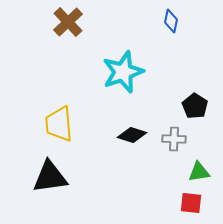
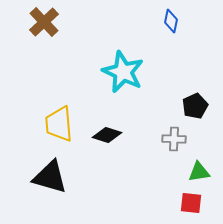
brown cross: moved 24 px left
cyan star: rotated 27 degrees counterclockwise
black pentagon: rotated 15 degrees clockwise
black diamond: moved 25 px left
black triangle: rotated 24 degrees clockwise
